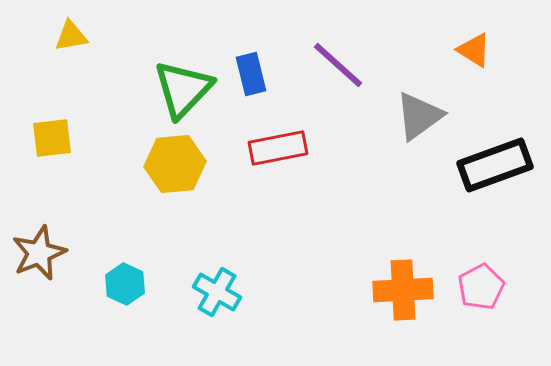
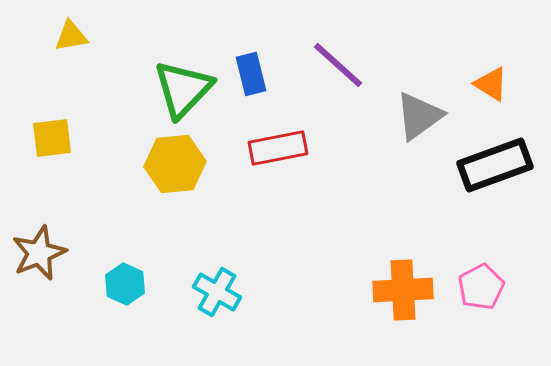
orange triangle: moved 17 px right, 34 px down
